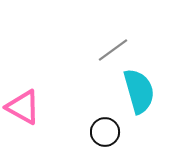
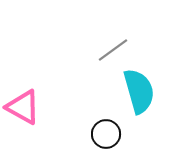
black circle: moved 1 px right, 2 px down
